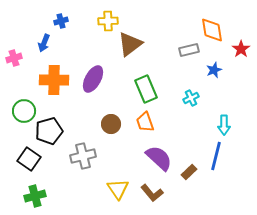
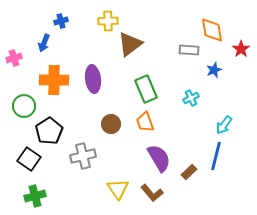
gray rectangle: rotated 18 degrees clockwise
purple ellipse: rotated 36 degrees counterclockwise
green circle: moved 5 px up
cyan arrow: rotated 36 degrees clockwise
black pentagon: rotated 16 degrees counterclockwise
purple semicircle: rotated 16 degrees clockwise
